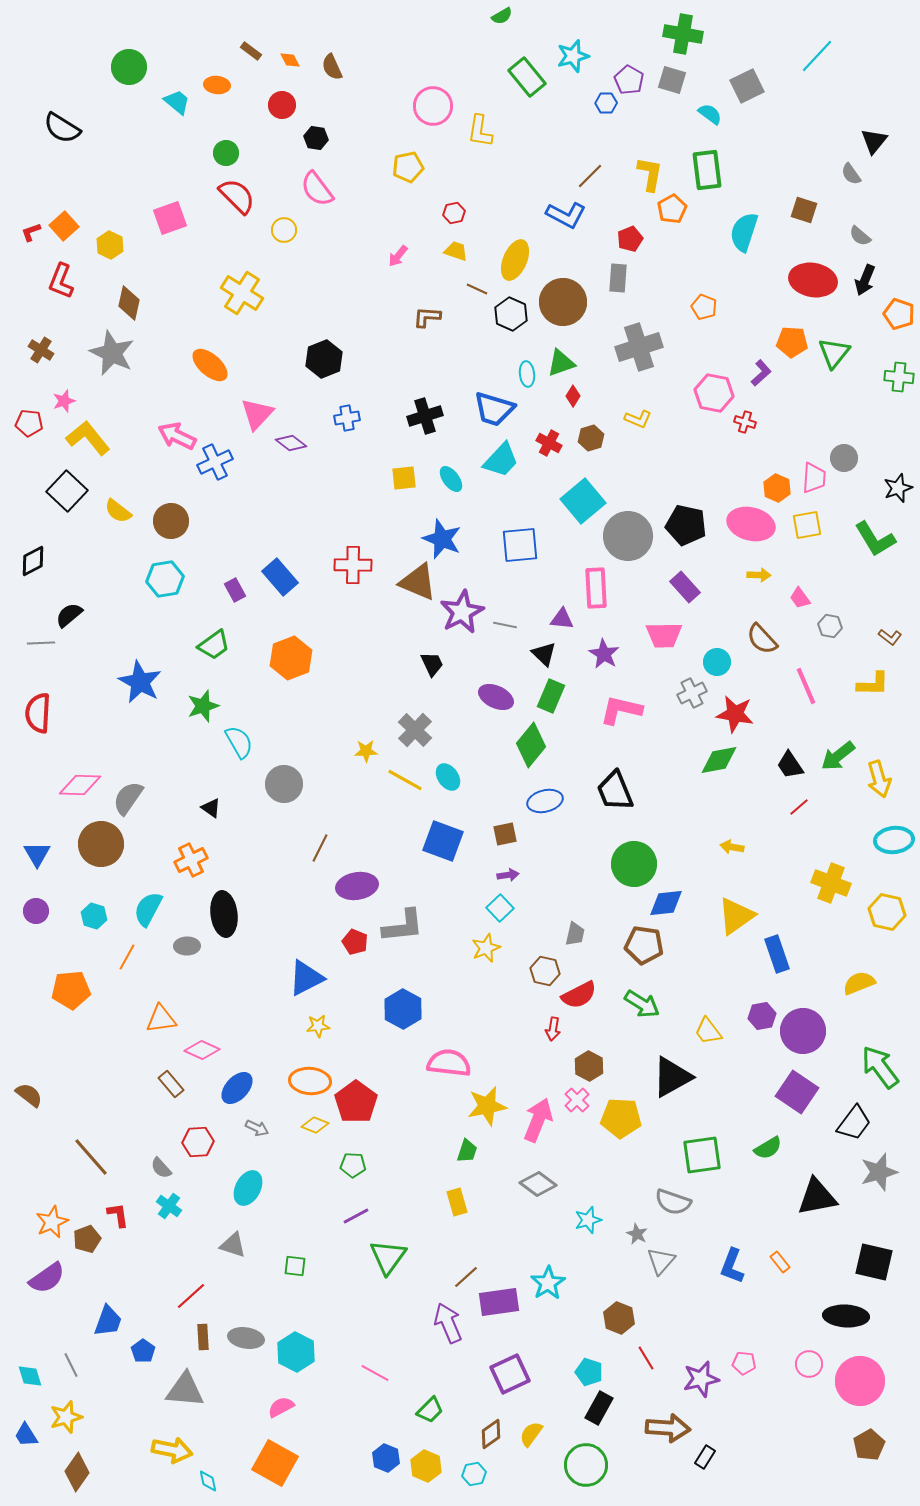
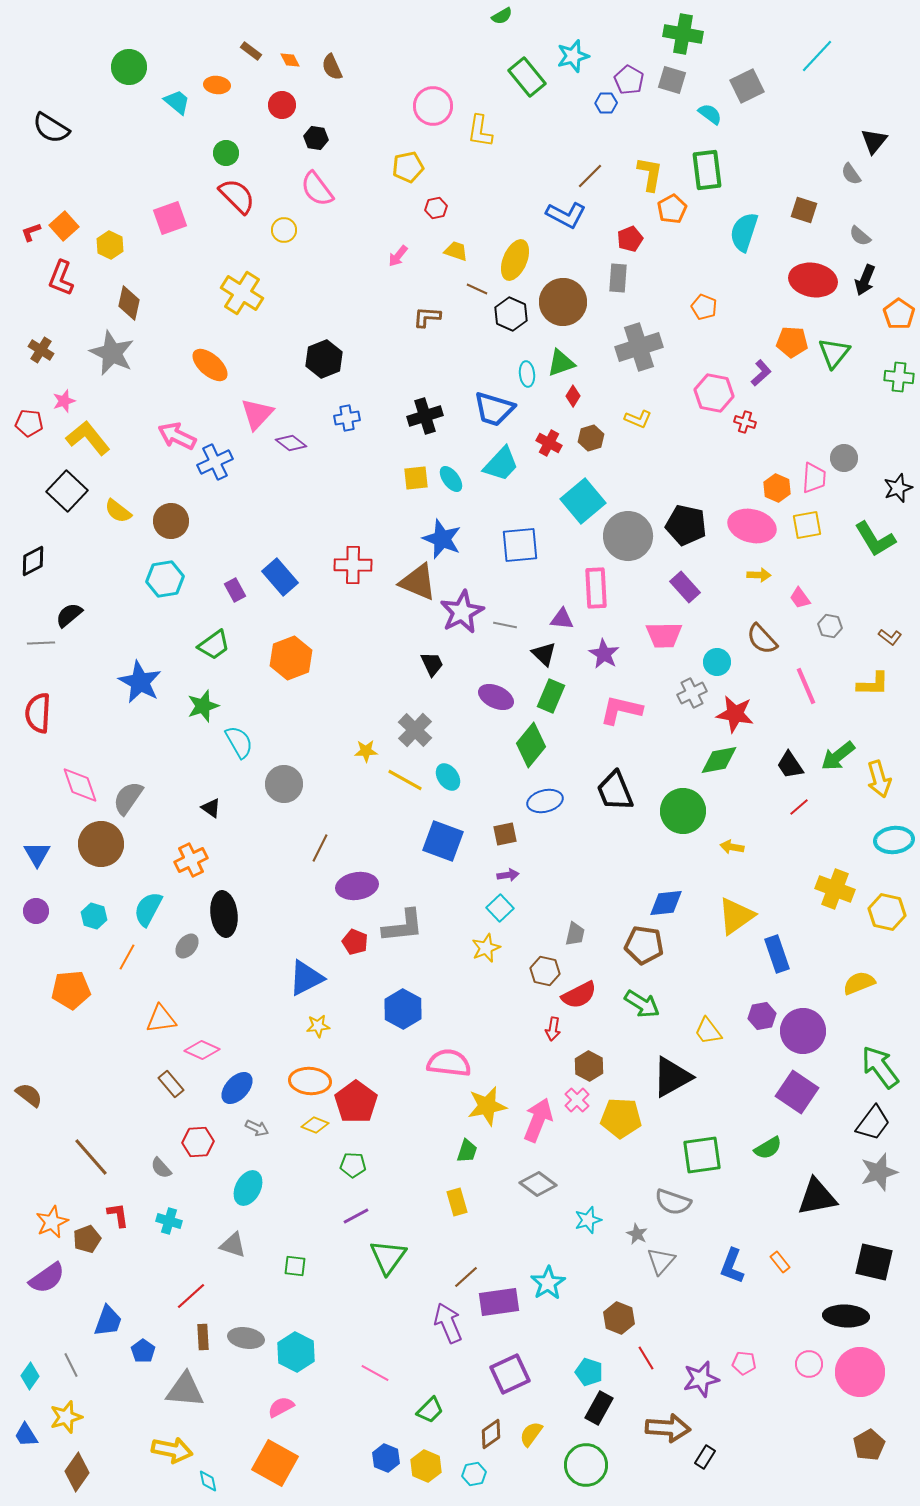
black semicircle at (62, 128): moved 11 px left
red hexagon at (454, 213): moved 18 px left, 5 px up
red L-shape at (61, 281): moved 3 px up
orange pentagon at (899, 314): rotated 16 degrees clockwise
cyan trapezoid at (501, 460): moved 4 px down
yellow square at (404, 478): moved 12 px right
pink ellipse at (751, 524): moved 1 px right, 2 px down
pink diamond at (80, 785): rotated 69 degrees clockwise
green circle at (634, 864): moved 49 px right, 53 px up
yellow cross at (831, 883): moved 4 px right, 6 px down
gray ellipse at (187, 946): rotated 50 degrees counterclockwise
black trapezoid at (854, 1123): moved 19 px right
cyan cross at (169, 1206): moved 15 px down; rotated 20 degrees counterclockwise
cyan diamond at (30, 1376): rotated 52 degrees clockwise
pink circle at (860, 1381): moved 9 px up
